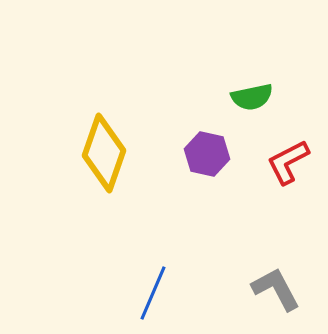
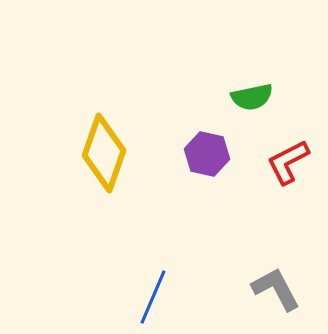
blue line: moved 4 px down
